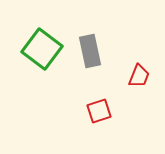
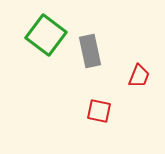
green square: moved 4 px right, 14 px up
red square: rotated 30 degrees clockwise
